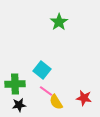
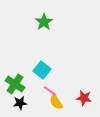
green star: moved 15 px left
green cross: rotated 36 degrees clockwise
pink line: moved 4 px right
black star: moved 1 px right, 2 px up
